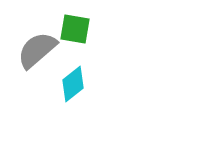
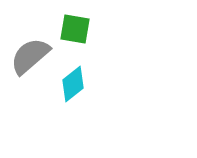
gray semicircle: moved 7 px left, 6 px down
